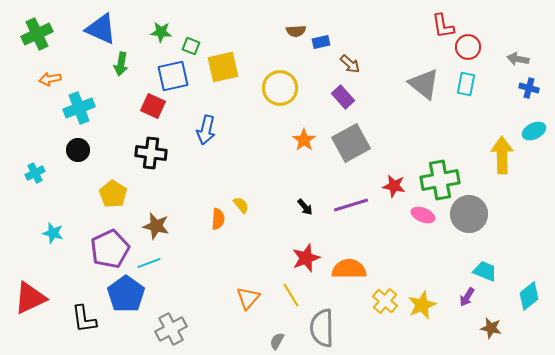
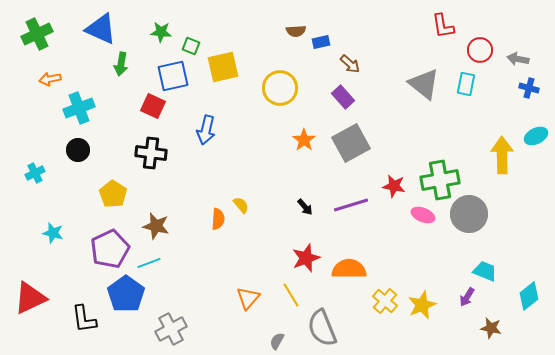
red circle at (468, 47): moved 12 px right, 3 px down
cyan ellipse at (534, 131): moved 2 px right, 5 px down
gray semicircle at (322, 328): rotated 21 degrees counterclockwise
